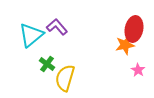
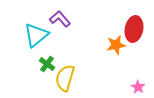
purple L-shape: moved 3 px right, 8 px up
cyan triangle: moved 5 px right
orange star: moved 9 px left
pink star: moved 17 px down
